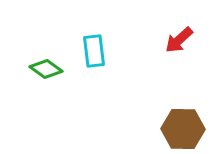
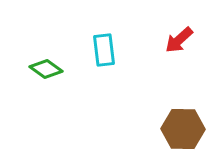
cyan rectangle: moved 10 px right, 1 px up
